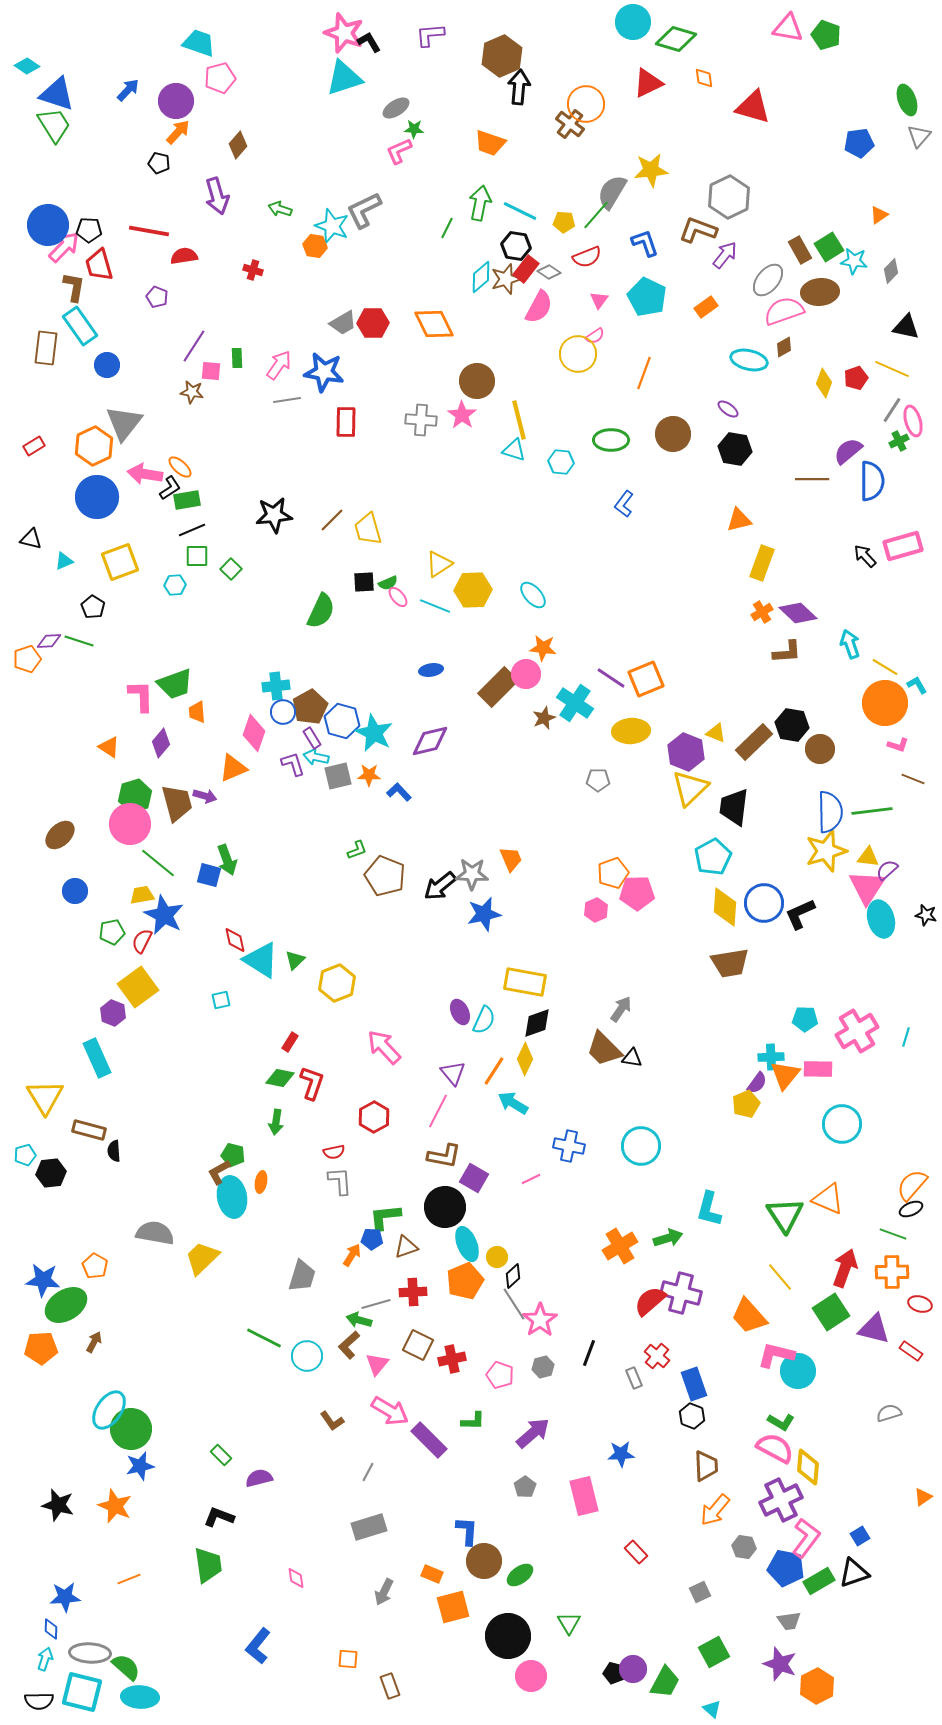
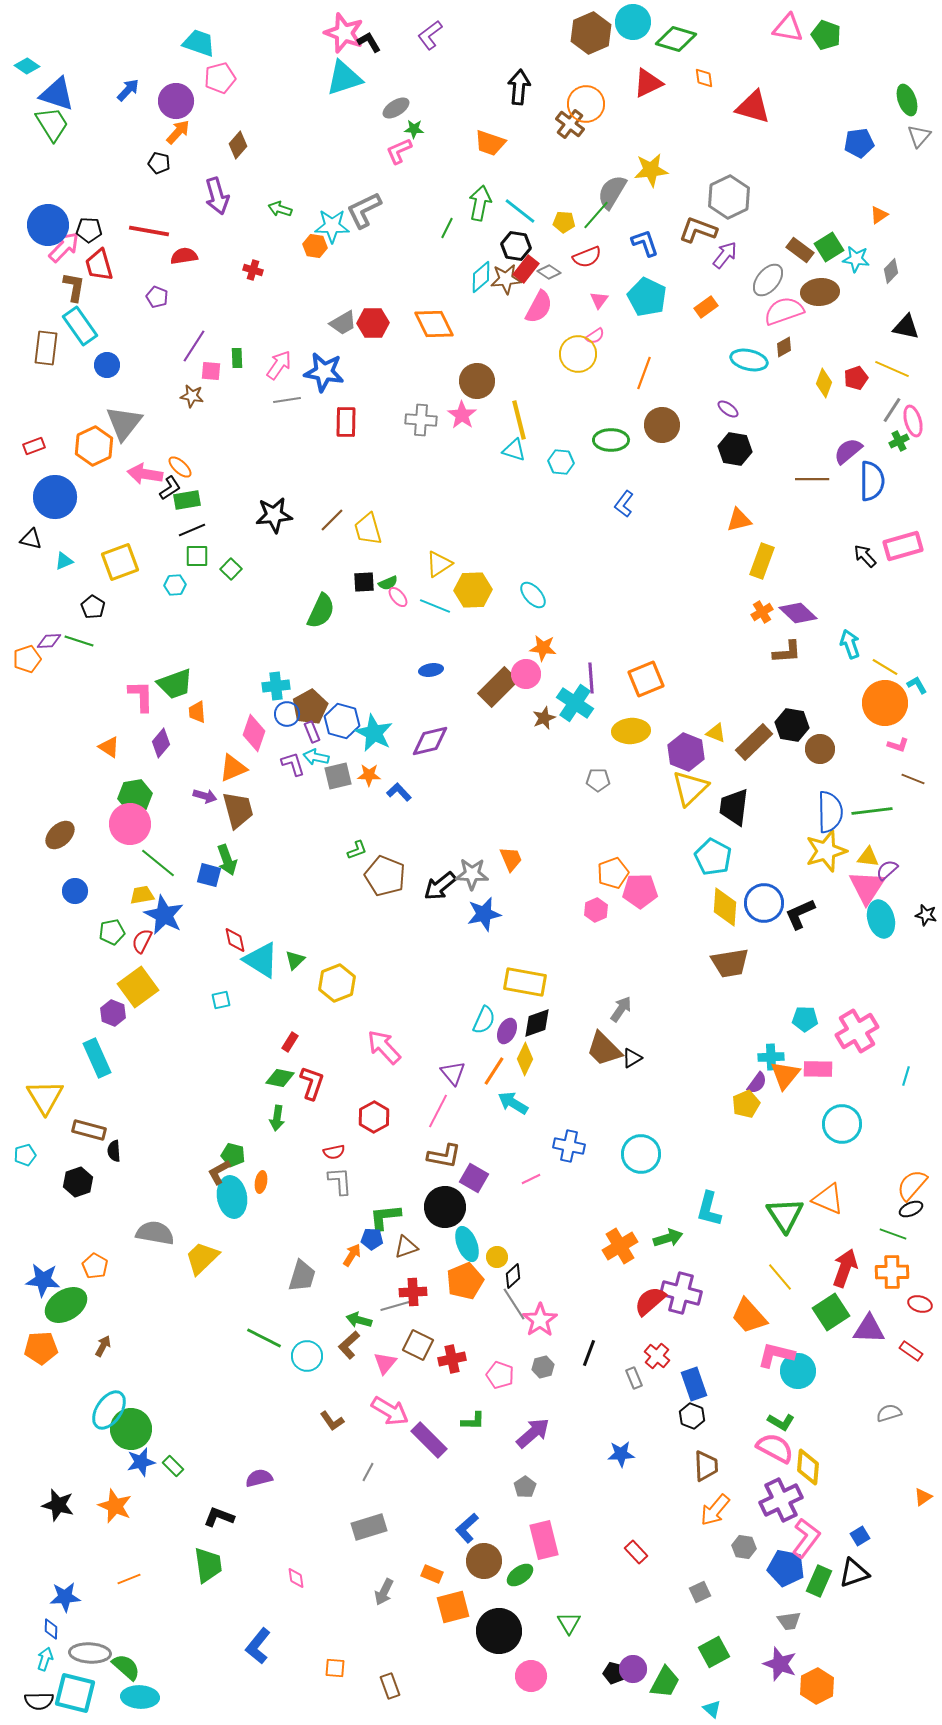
purple L-shape at (430, 35): rotated 32 degrees counterclockwise
brown hexagon at (502, 56): moved 89 px right, 23 px up
green trapezoid at (54, 125): moved 2 px left, 1 px up
cyan line at (520, 211): rotated 12 degrees clockwise
cyan star at (332, 226): rotated 20 degrees counterclockwise
brown rectangle at (800, 250): rotated 24 degrees counterclockwise
cyan star at (854, 261): moved 2 px right, 2 px up
brown star at (506, 279): rotated 12 degrees clockwise
brown star at (192, 392): moved 4 px down
brown circle at (673, 434): moved 11 px left, 9 px up
red rectangle at (34, 446): rotated 10 degrees clockwise
blue circle at (97, 497): moved 42 px left
yellow rectangle at (762, 563): moved 2 px up
purple line at (611, 678): moved 20 px left; rotated 52 degrees clockwise
blue circle at (283, 712): moved 4 px right, 2 px down
purple rectangle at (312, 738): moved 6 px up; rotated 10 degrees clockwise
green hexagon at (135, 796): rotated 8 degrees clockwise
brown trapezoid at (177, 803): moved 61 px right, 7 px down
cyan pentagon at (713, 857): rotated 15 degrees counterclockwise
pink pentagon at (637, 893): moved 3 px right, 2 px up
purple ellipse at (460, 1012): moved 47 px right, 19 px down; rotated 50 degrees clockwise
cyan line at (906, 1037): moved 39 px down
black triangle at (632, 1058): rotated 40 degrees counterclockwise
green arrow at (276, 1122): moved 1 px right, 4 px up
cyan circle at (641, 1146): moved 8 px down
black hexagon at (51, 1173): moved 27 px right, 9 px down; rotated 12 degrees counterclockwise
gray line at (376, 1304): moved 19 px right, 2 px down
purple triangle at (874, 1329): moved 5 px left; rotated 12 degrees counterclockwise
brown arrow at (94, 1342): moved 9 px right, 4 px down
pink triangle at (377, 1364): moved 8 px right, 1 px up
green rectangle at (221, 1455): moved 48 px left, 11 px down
blue star at (140, 1466): moved 1 px right, 4 px up
pink rectangle at (584, 1496): moved 40 px left, 44 px down
blue L-shape at (467, 1531): moved 3 px up; rotated 136 degrees counterclockwise
green rectangle at (819, 1581): rotated 36 degrees counterclockwise
black circle at (508, 1636): moved 9 px left, 5 px up
orange square at (348, 1659): moved 13 px left, 9 px down
cyan square at (82, 1692): moved 7 px left, 1 px down
